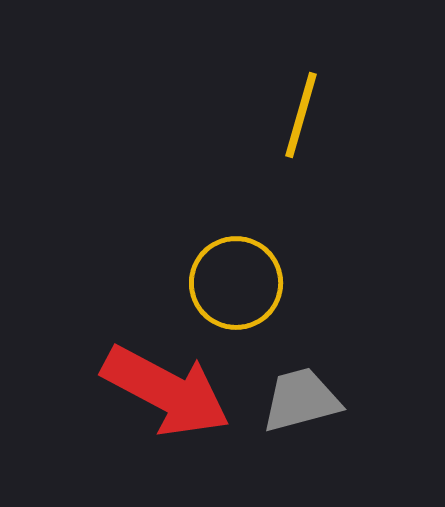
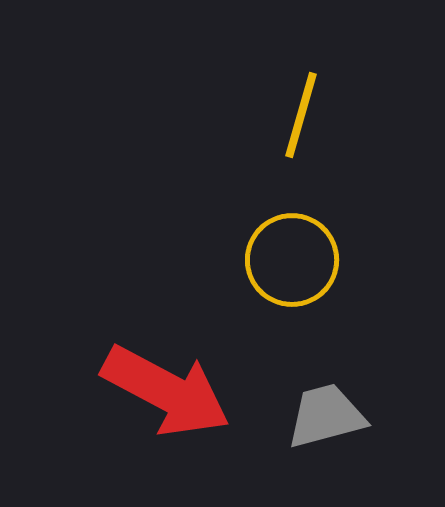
yellow circle: moved 56 px right, 23 px up
gray trapezoid: moved 25 px right, 16 px down
